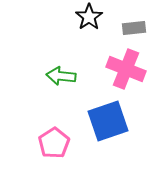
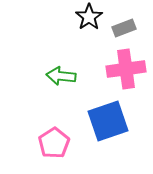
gray rectangle: moved 10 px left; rotated 15 degrees counterclockwise
pink cross: rotated 30 degrees counterclockwise
